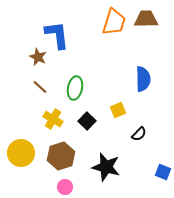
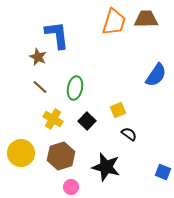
blue semicircle: moved 13 px right, 4 px up; rotated 35 degrees clockwise
black semicircle: moved 10 px left; rotated 98 degrees counterclockwise
pink circle: moved 6 px right
